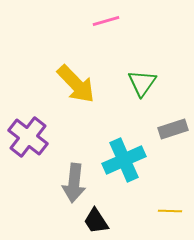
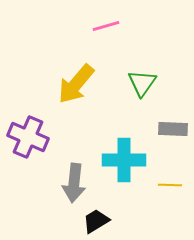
pink line: moved 5 px down
yellow arrow: rotated 84 degrees clockwise
gray rectangle: rotated 20 degrees clockwise
purple cross: rotated 15 degrees counterclockwise
cyan cross: rotated 24 degrees clockwise
yellow line: moved 26 px up
black trapezoid: rotated 92 degrees clockwise
